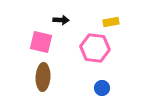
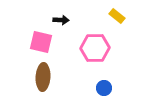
yellow rectangle: moved 6 px right, 6 px up; rotated 49 degrees clockwise
pink hexagon: rotated 8 degrees counterclockwise
blue circle: moved 2 px right
